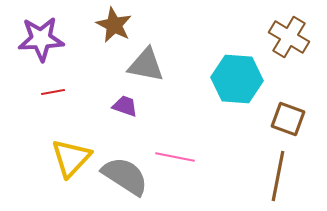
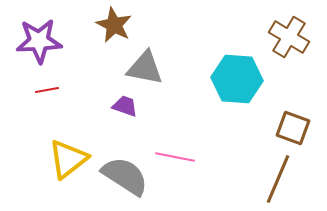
purple star: moved 2 px left, 2 px down
gray triangle: moved 1 px left, 3 px down
red line: moved 6 px left, 2 px up
brown square: moved 5 px right, 9 px down
yellow triangle: moved 3 px left, 1 px down; rotated 9 degrees clockwise
brown line: moved 3 px down; rotated 12 degrees clockwise
